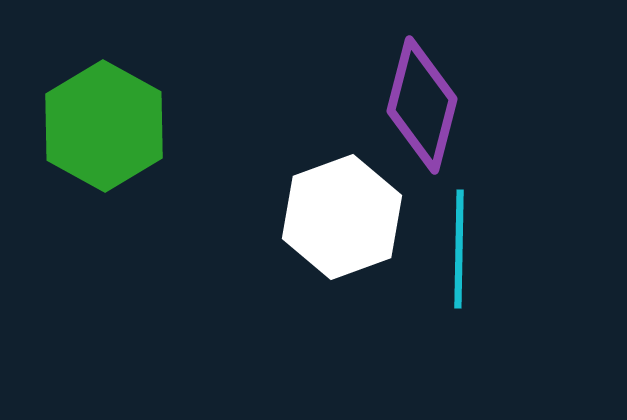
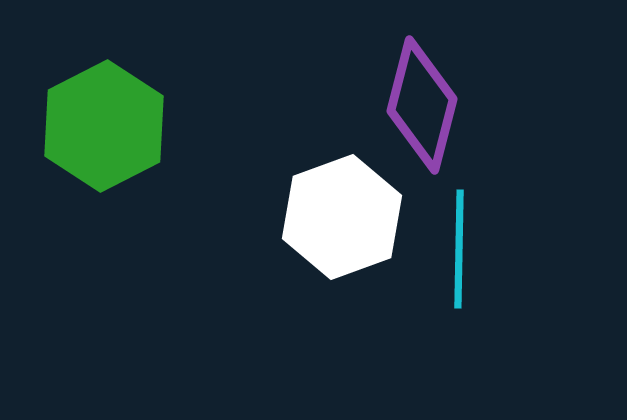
green hexagon: rotated 4 degrees clockwise
